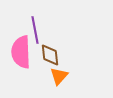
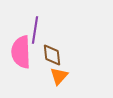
purple line: rotated 20 degrees clockwise
brown diamond: moved 2 px right
